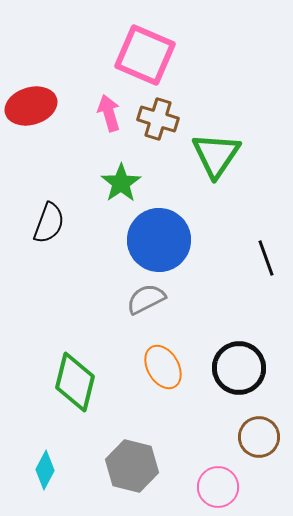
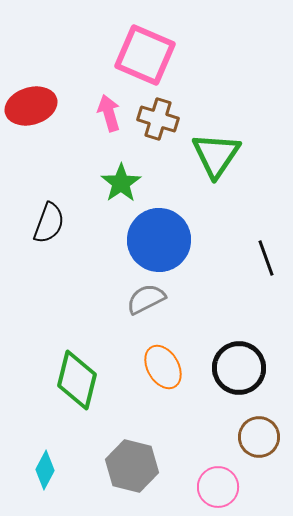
green diamond: moved 2 px right, 2 px up
